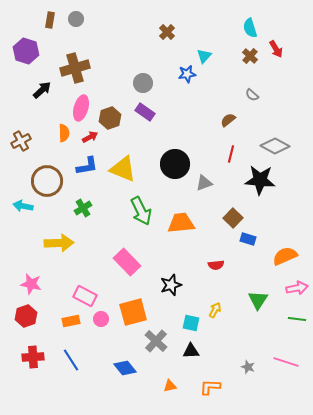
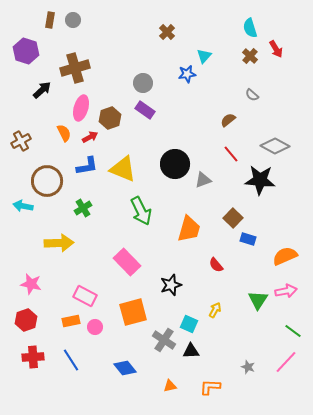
gray circle at (76, 19): moved 3 px left, 1 px down
purple rectangle at (145, 112): moved 2 px up
orange semicircle at (64, 133): rotated 24 degrees counterclockwise
red line at (231, 154): rotated 54 degrees counterclockwise
gray triangle at (204, 183): moved 1 px left, 3 px up
orange trapezoid at (181, 223): moved 8 px right, 6 px down; rotated 112 degrees clockwise
red semicircle at (216, 265): rotated 56 degrees clockwise
pink arrow at (297, 288): moved 11 px left, 3 px down
red hexagon at (26, 316): moved 4 px down
pink circle at (101, 319): moved 6 px left, 8 px down
green line at (297, 319): moved 4 px left, 12 px down; rotated 30 degrees clockwise
cyan square at (191, 323): moved 2 px left, 1 px down; rotated 12 degrees clockwise
gray cross at (156, 341): moved 8 px right, 1 px up; rotated 10 degrees counterclockwise
pink line at (286, 362): rotated 65 degrees counterclockwise
